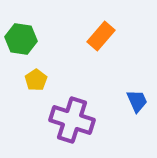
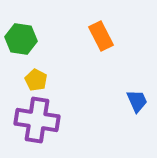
orange rectangle: rotated 68 degrees counterclockwise
yellow pentagon: rotated 10 degrees counterclockwise
purple cross: moved 35 px left; rotated 9 degrees counterclockwise
